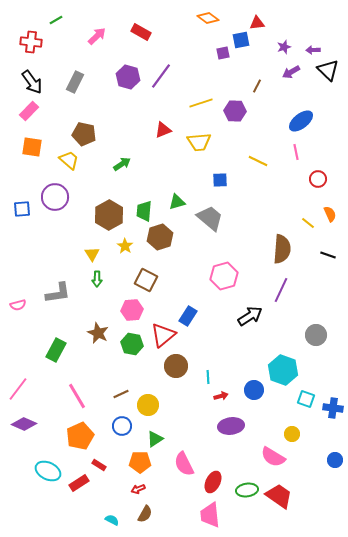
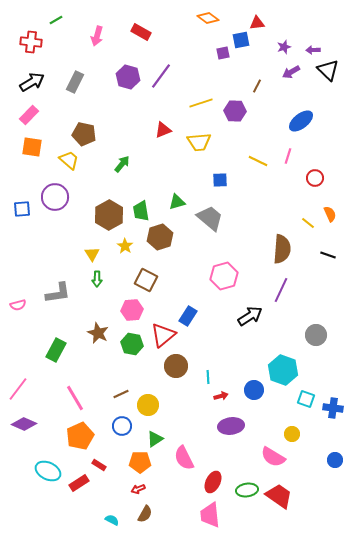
pink arrow at (97, 36): rotated 150 degrees clockwise
black arrow at (32, 82): rotated 85 degrees counterclockwise
pink rectangle at (29, 111): moved 4 px down
pink line at (296, 152): moved 8 px left, 4 px down; rotated 28 degrees clockwise
green arrow at (122, 164): rotated 18 degrees counterclockwise
red circle at (318, 179): moved 3 px left, 1 px up
green trapezoid at (144, 211): moved 3 px left; rotated 15 degrees counterclockwise
pink line at (77, 396): moved 2 px left, 2 px down
pink semicircle at (184, 464): moved 6 px up
